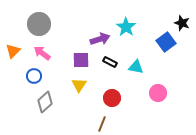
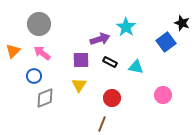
pink circle: moved 5 px right, 2 px down
gray diamond: moved 4 px up; rotated 20 degrees clockwise
